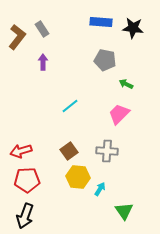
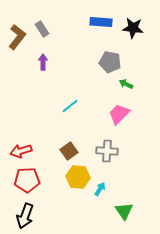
gray pentagon: moved 5 px right, 2 px down
